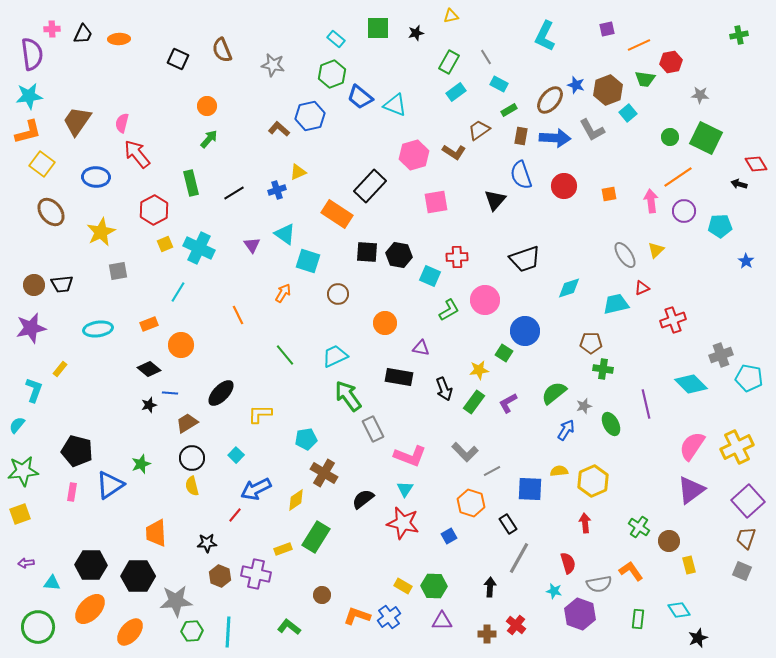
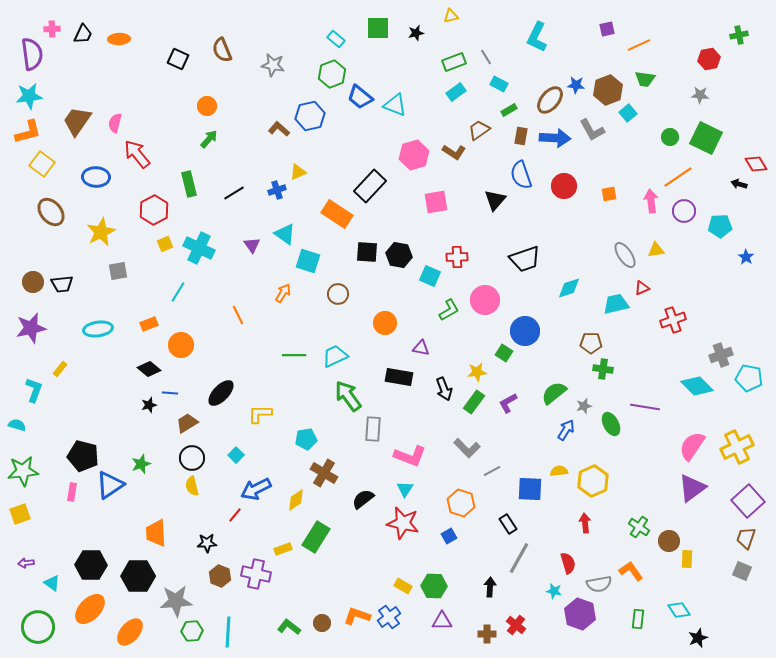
cyan L-shape at (545, 36): moved 8 px left, 1 px down
green rectangle at (449, 62): moved 5 px right; rotated 40 degrees clockwise
red hexagon at (671, 62): moved 38 px right, 3 px up
blue star at (576, 85): rotated 12 degrees counterclockwise
pink semicircle at (122, 123): moved 7 px left
green rectangle at (191, 183): moved 2 px left, 1 px down
yellow triangle at (656, 250): rotated 36 degrees clockwise
blue star at (746, 261): moved 4 px up
brown circle at (34, 285): moved 1 px left, 3 px up
green line at (285, 355): moved 9 px right; rotated 50 degrees counterclockwise
yellow star at (479, 370): moved 2 px left, 2 px down
cyan diamond at (691, 384): moved 6 px right, 2 px down
purple line at (646, 404): moved 1 px left, 3 px down; rotated 68 degrees counterclockwise
cyan semicircle at (17, 425): rotated 66 degrees clockwise
gray rectangle at (373, 429): rotated 30 degrees clockwise
black pentagon at (77, 451): moved 6 px right, 5 px down
gray L-shape at (465, 452): moved 2 px right, 4 px up
purple triangle at (691, 490): moved 1 px right, 2 px up
orange hexagon at (471, 503): moved 10 px left
yellow rectangle at (689, 565): moved 2 px left, 6 px up; rotated 18 degrees clockwise
cyan triangle at (52, 583): rotated 30 degrees clockwise
brown circle at (322, 595): moved 28 px down
